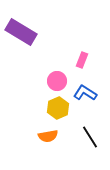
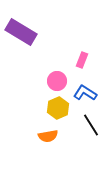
black line: moved 1 px right, 12 px up
